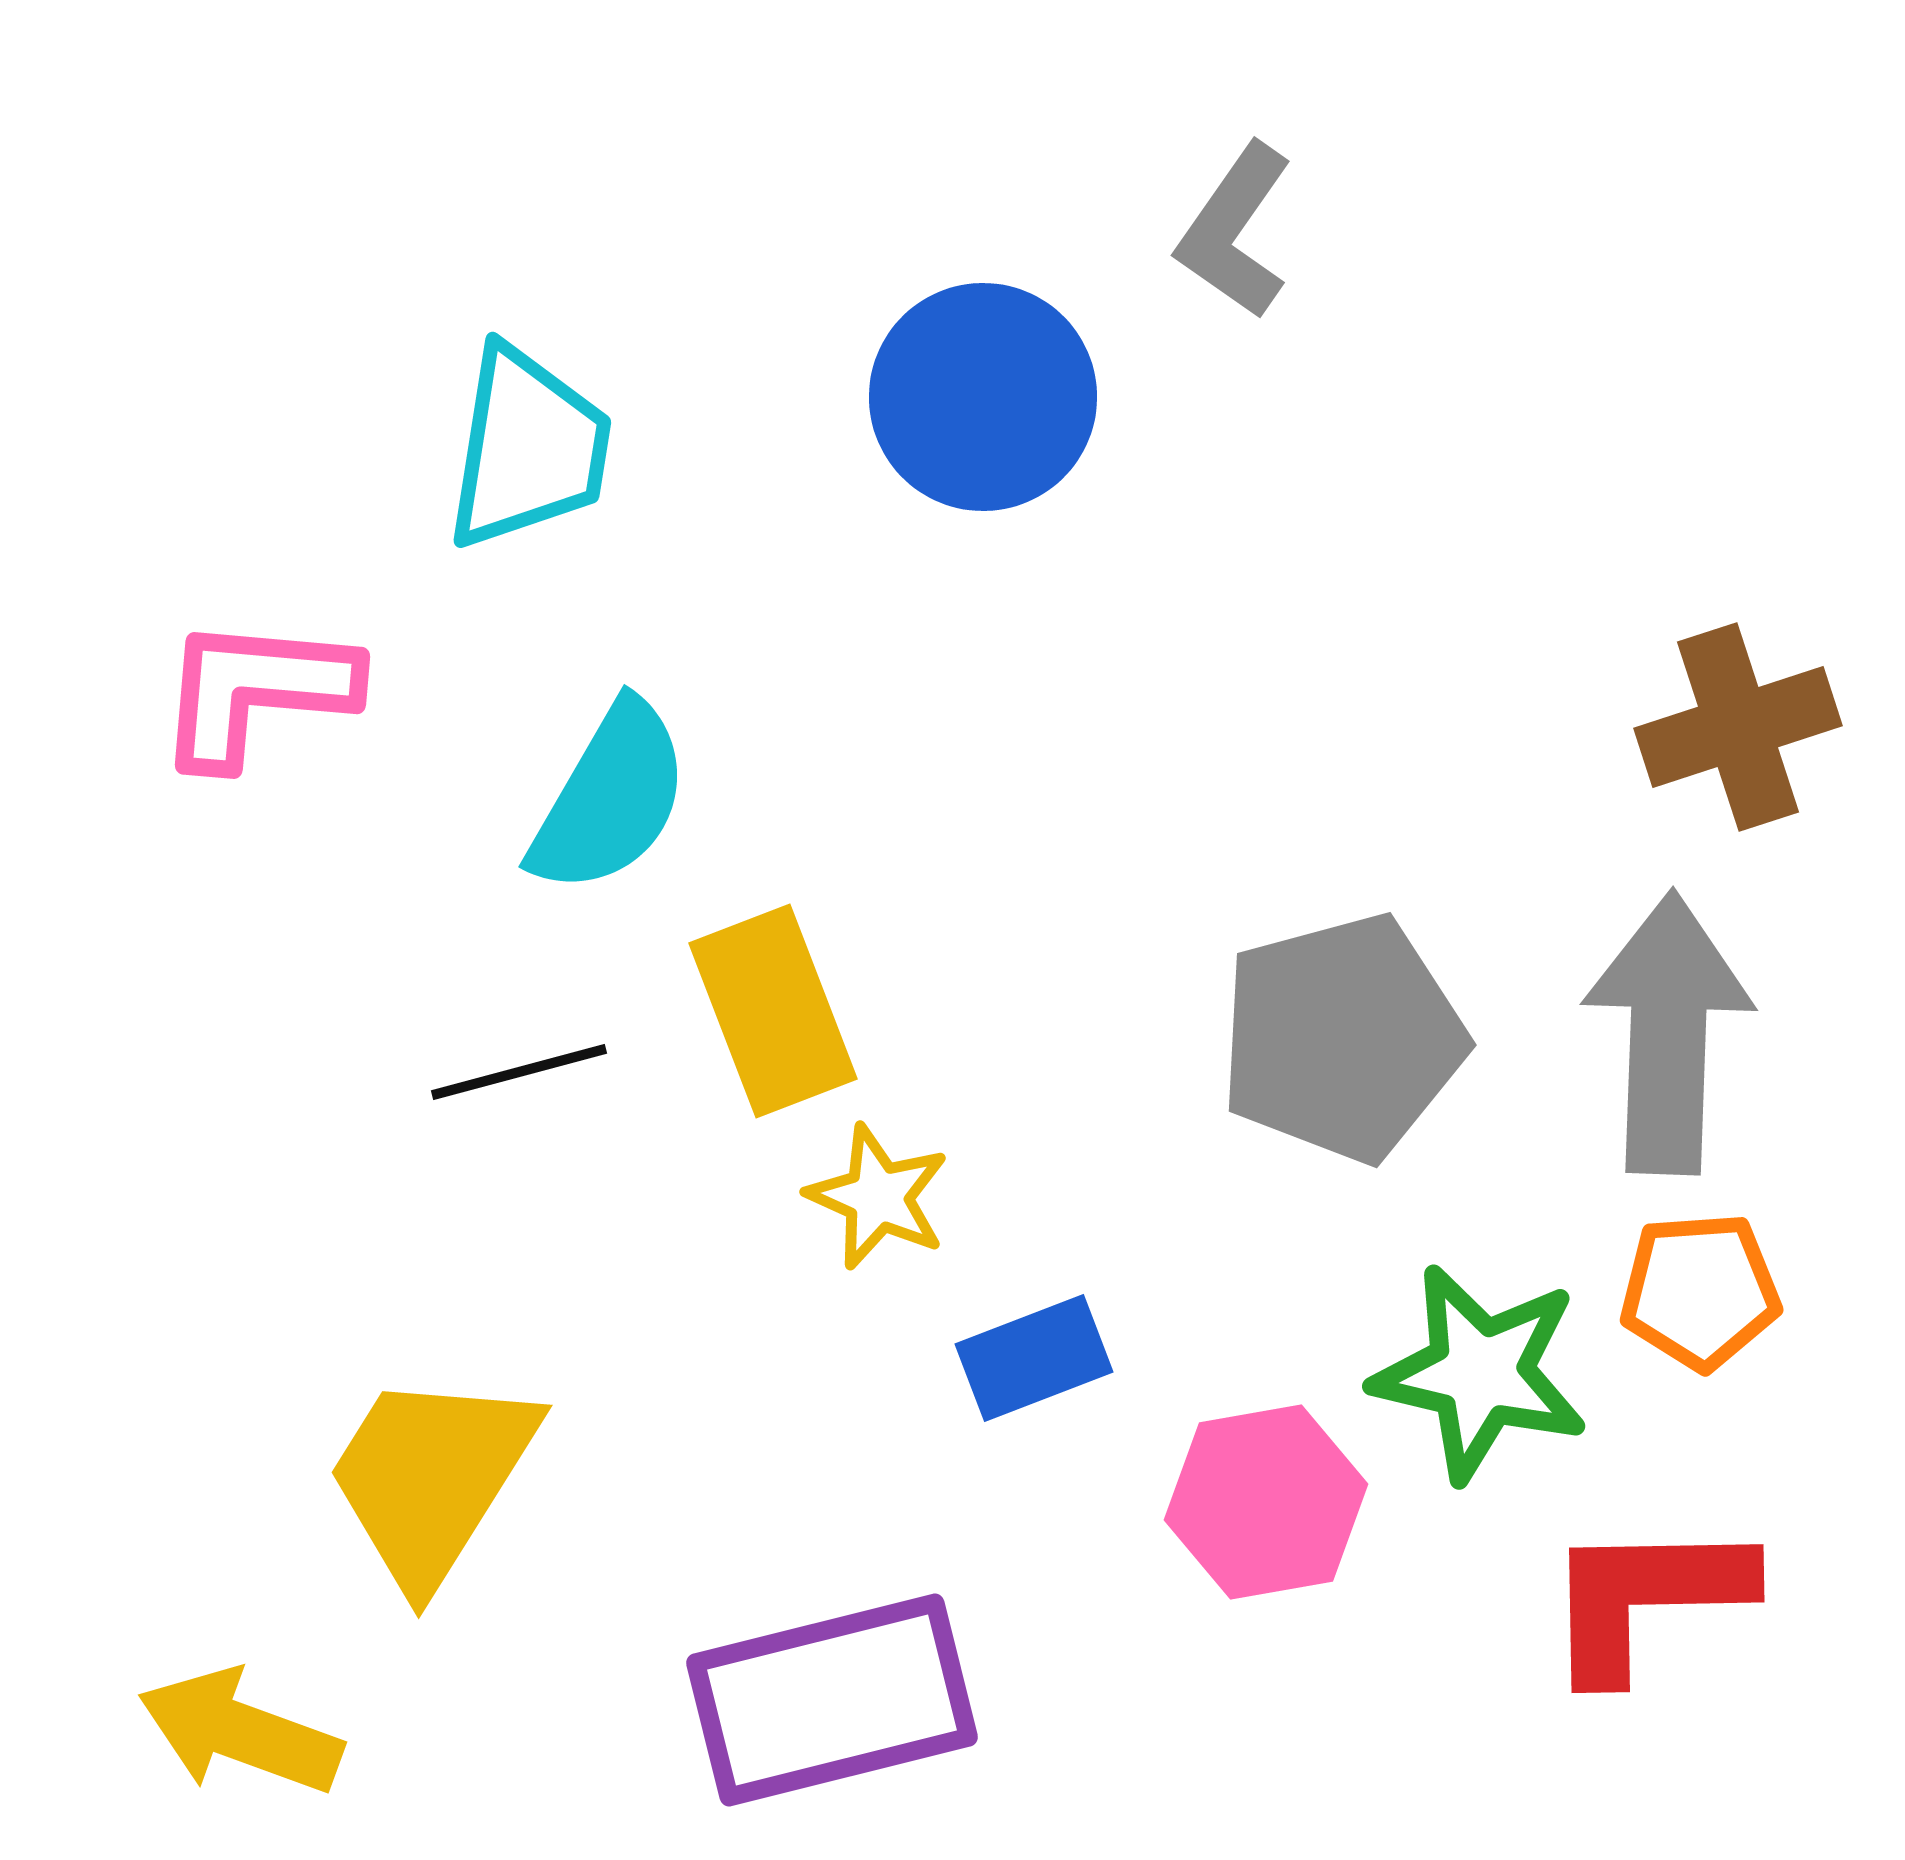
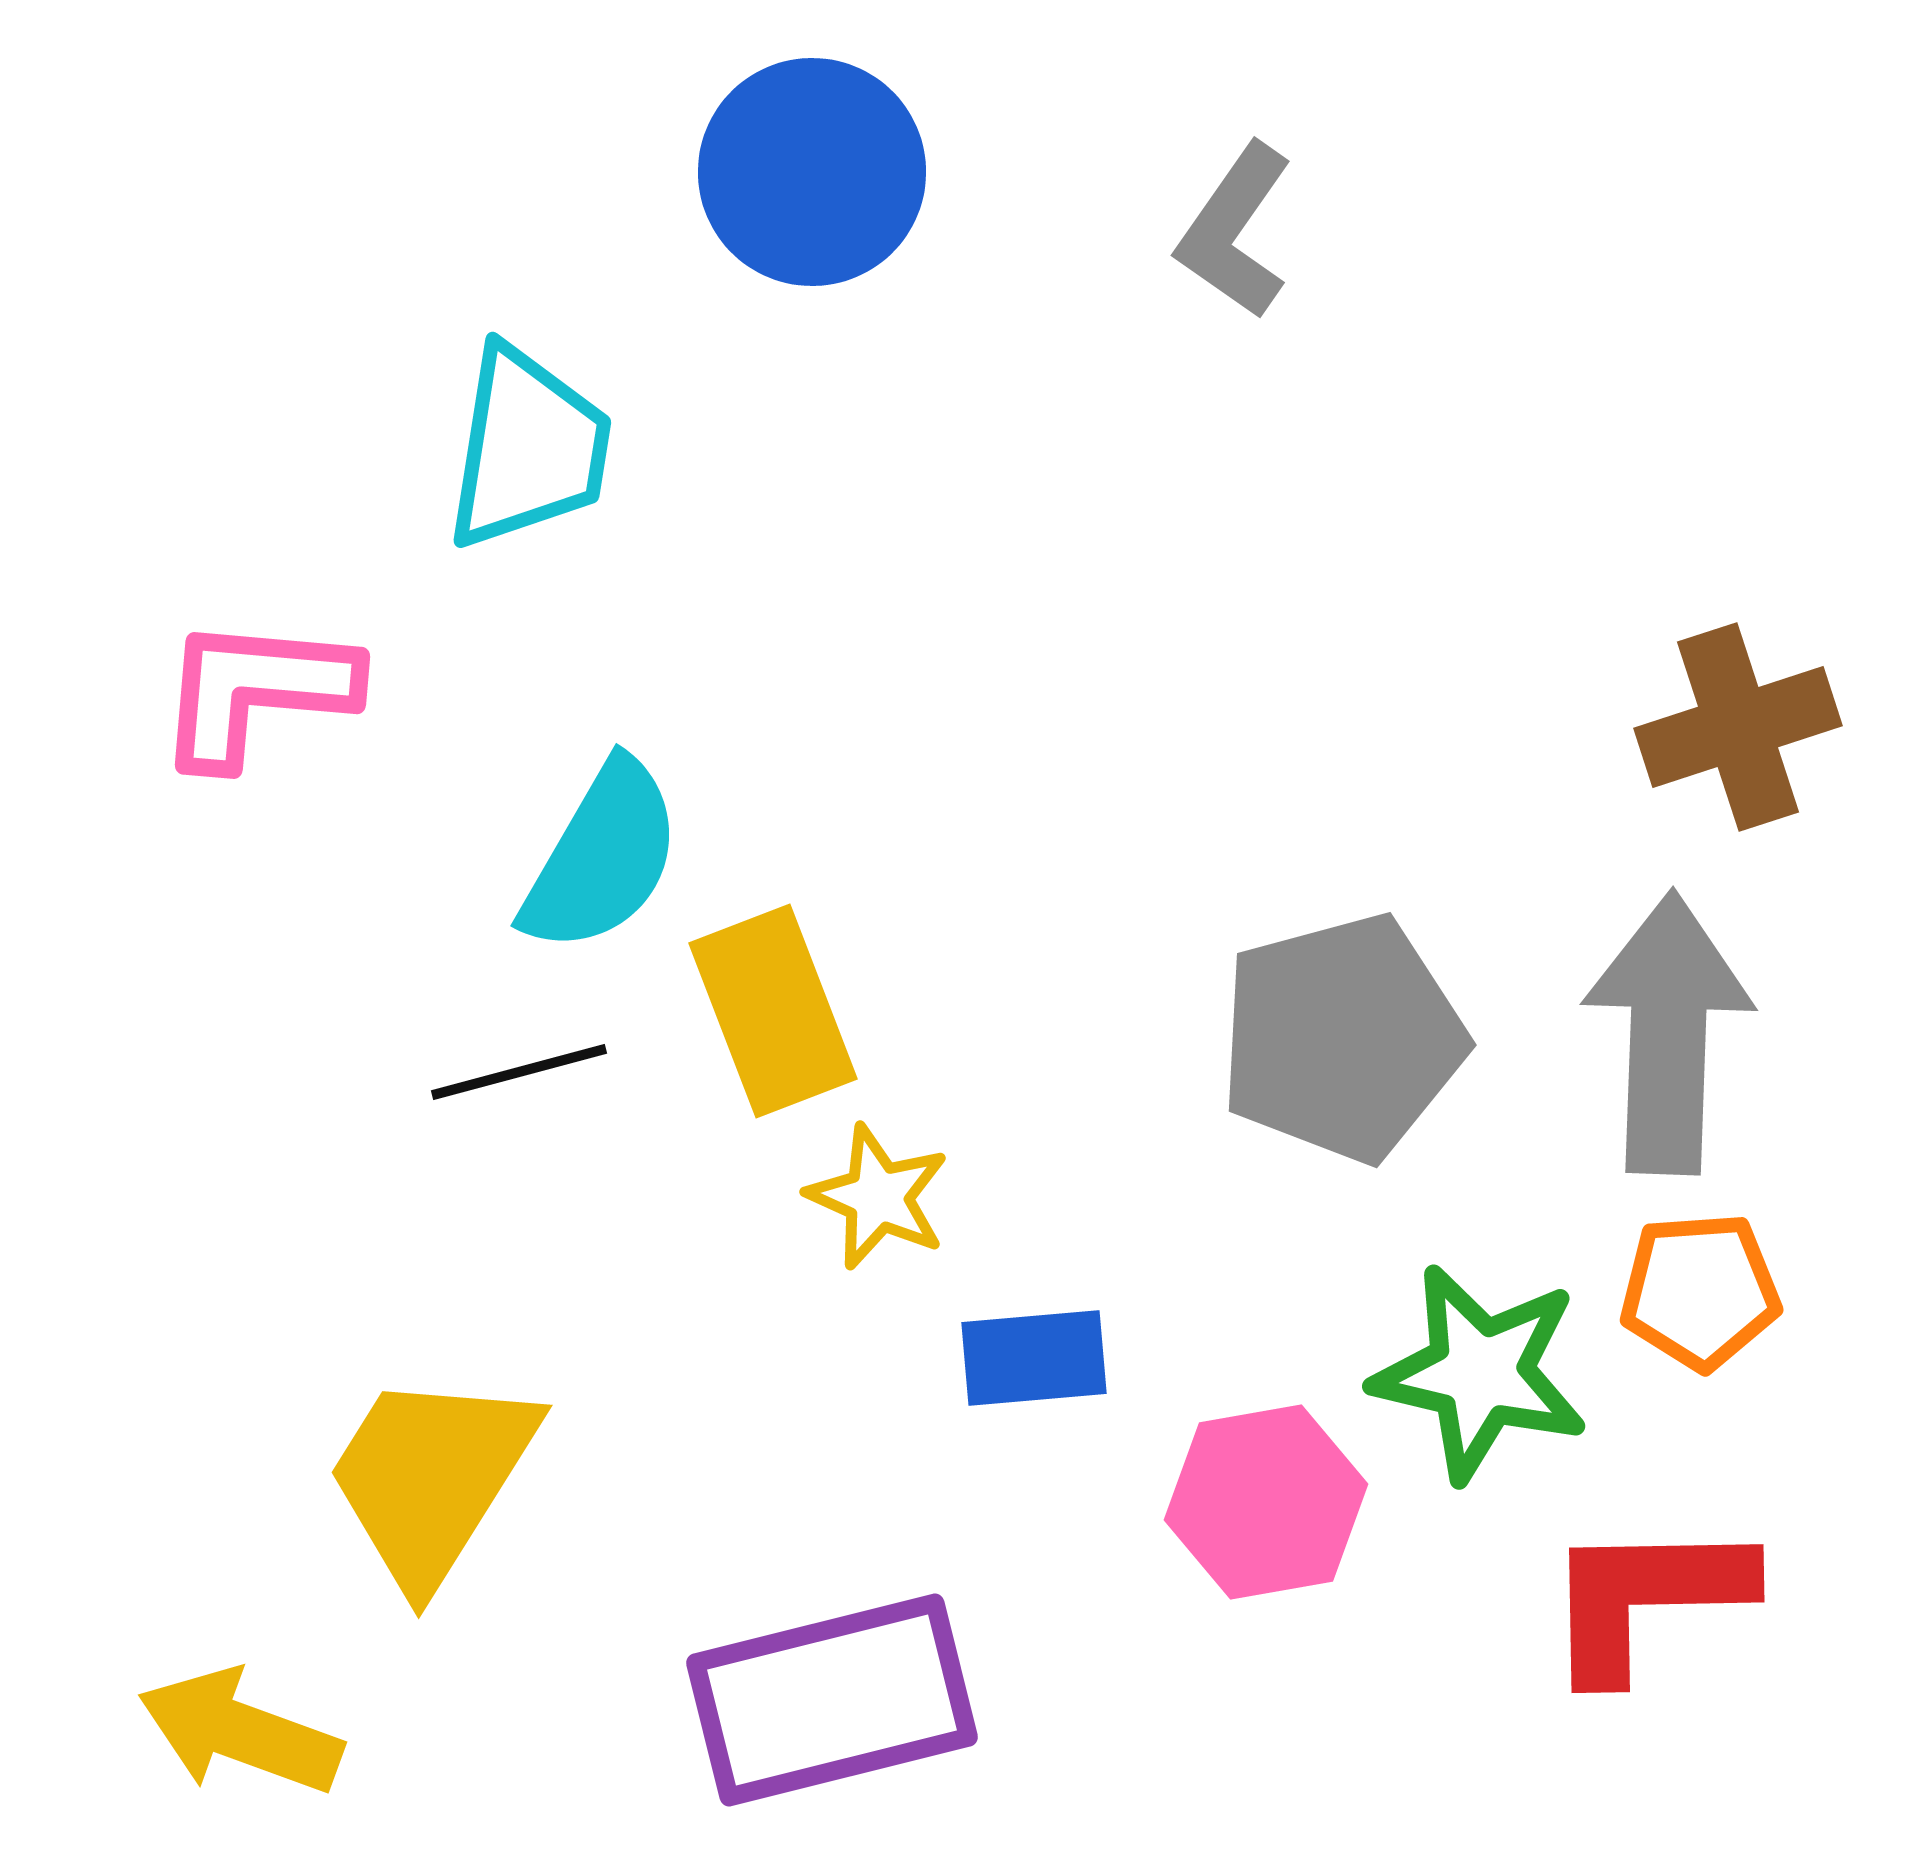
blue circle: moved 171 px left, 225 px up
cyan semicircle: moved 8 px left, 59 px down
blue rectangle: rotated 16 degrees clockwise
